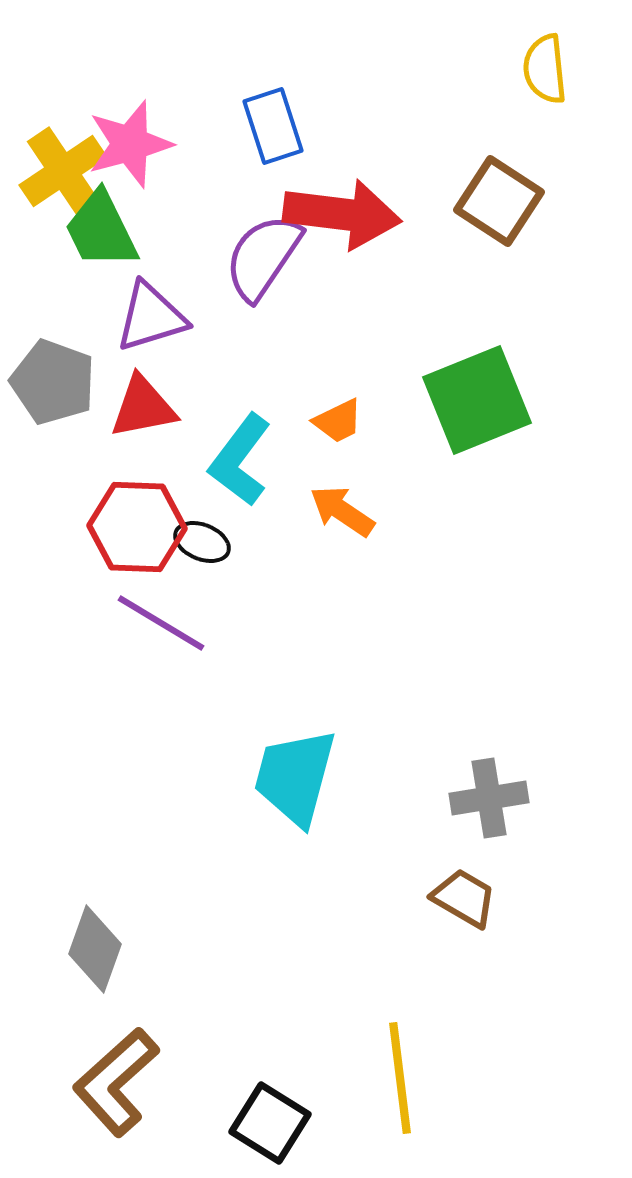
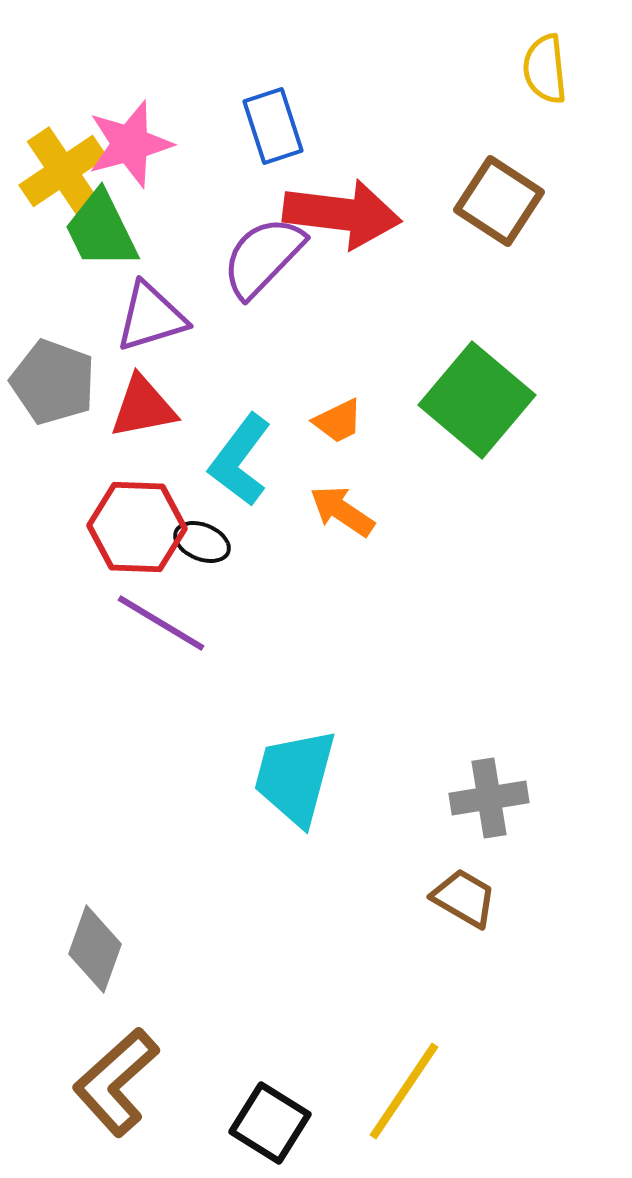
purple semicircle: rotated 10 degrees clockwise
green square: rotated 28 degrees counterclockwise
yellow line: moved 4 px right, 13 px down; rotated 41 degrees clockwise
